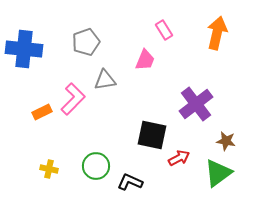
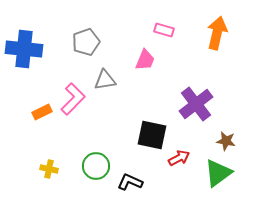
pink rectangle: rotated 42 degrees counterclockwise
